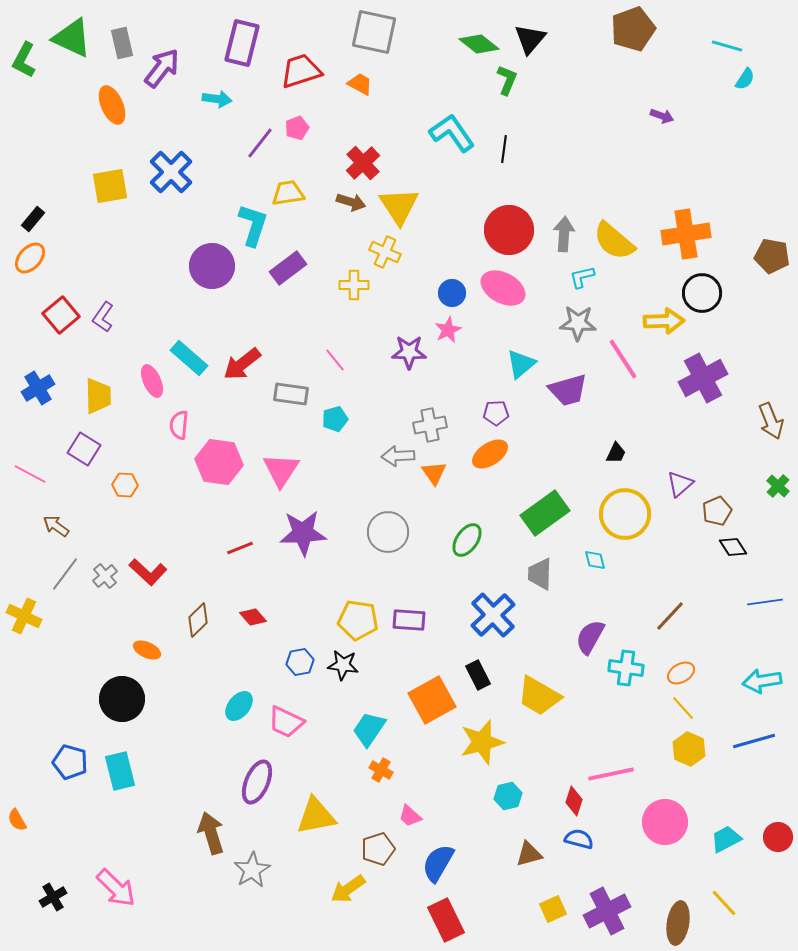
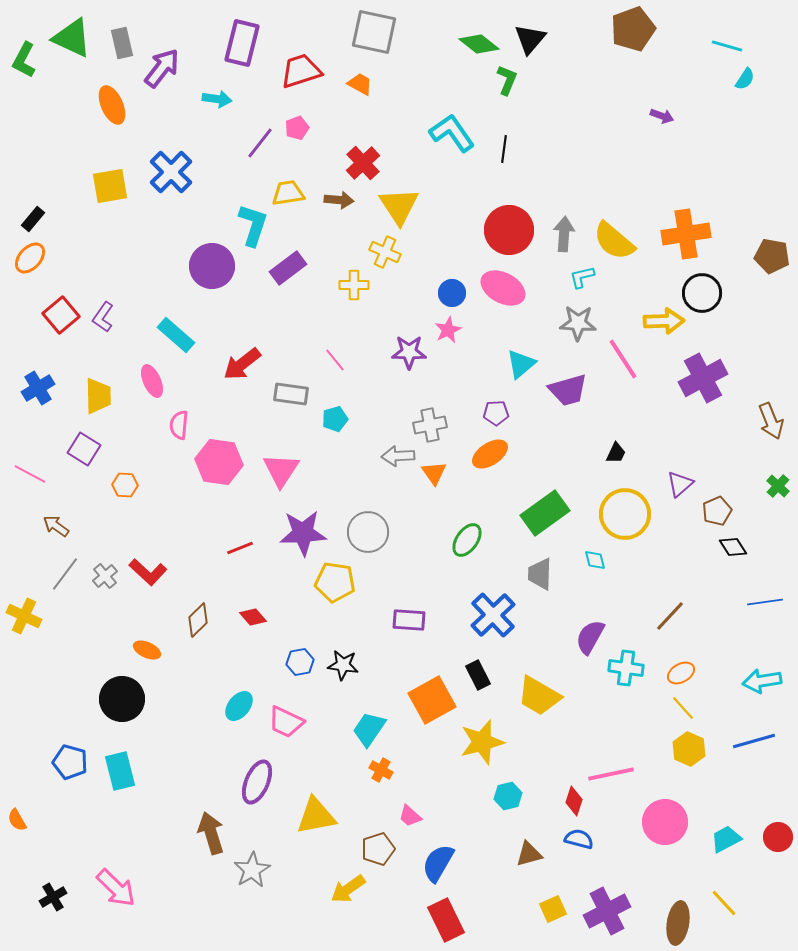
brown arrow at (351, 202): moved 12 px left, 2 px up; rotated 12 degrees counterclockwise
cyan rectangle at (189, 358): moved 13 px left, 23 px up
gray circle at (388, 532): moved 20 px left
yellow pentagon at (358, 620): moved 23 px left, 38 px up
